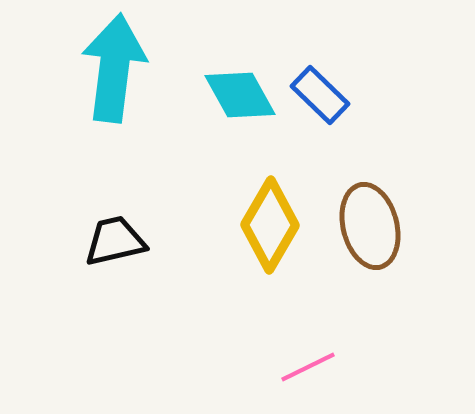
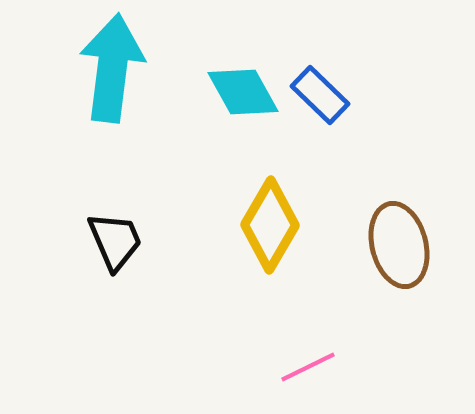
cyan arrow: moved 2 px left
cyan diamond: moved 3 px right, 3 px up
brown ellipse: moved 29 px right, 19 px down
black trapezoid: rotated 80 degrees clockwise
